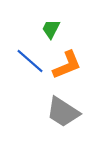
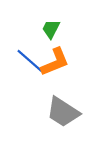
orange L-shape: moved 12 px left, 3 px up
